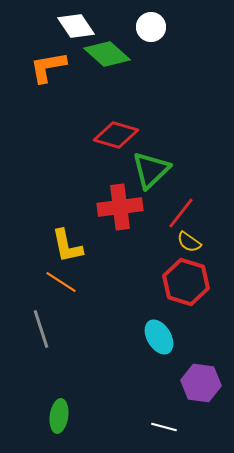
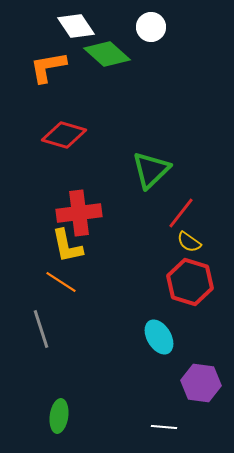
red diamond: moved 52 px left
red cross: moved 41 px left, 6 px down
red hexagon: moved 4 px right
white line: rotated 10 degrees counterclockwise
